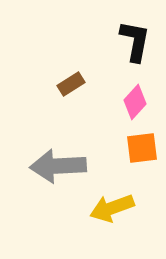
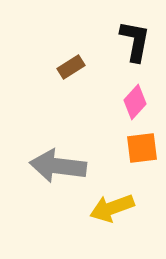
brown rectangle: moved 17 px up
gray arrow: rotated 10 degrees clockwise
